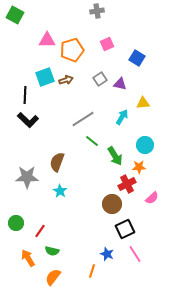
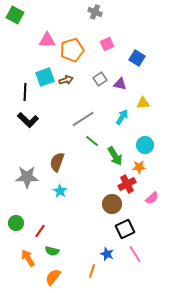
gray cross: moved 2 px left, 1 px down; rotated 32 degrees clockwise
black line: moved 3 px up
